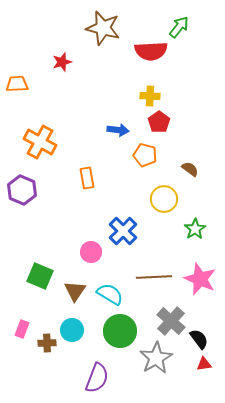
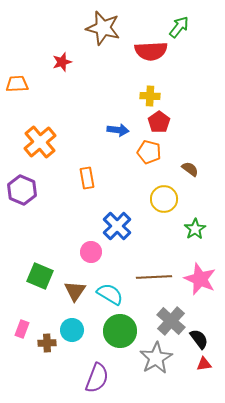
orange cross: rotated 20 degrees clockwise
orange pentagon: moved 4 px right, 3 px up
blue cross: moved 6 px left, 5 px up
